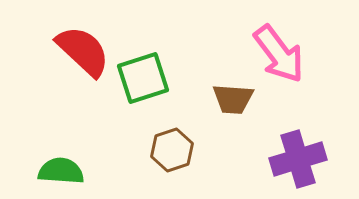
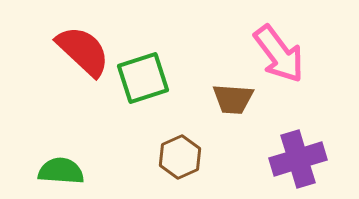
brown hexagon: moved 8 px right, 7 px down; rotated 6 degrees counterclockwise
